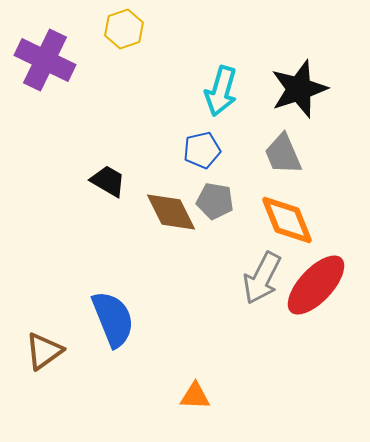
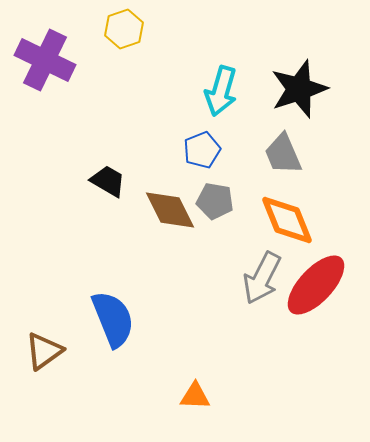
blue pentagon: rotated 9 degrees counterclockwise
brown diamond: moved 1 px left, 2 px up
